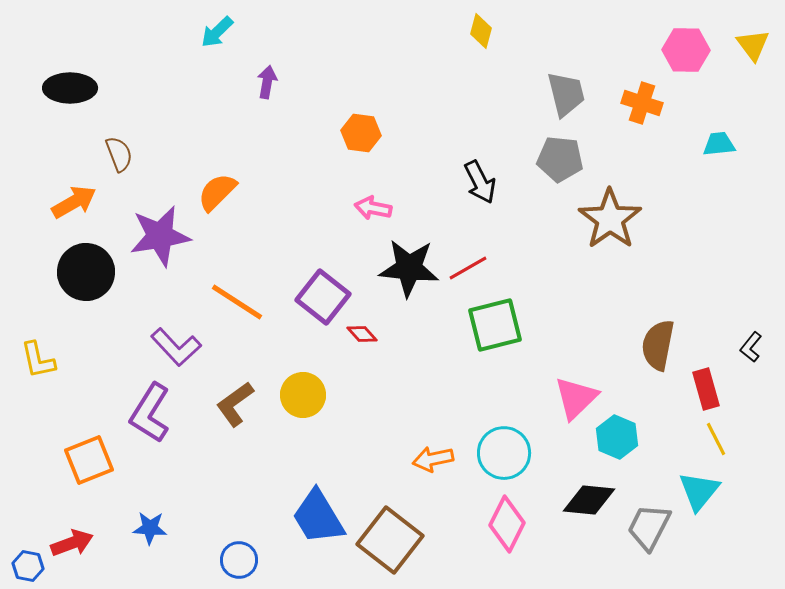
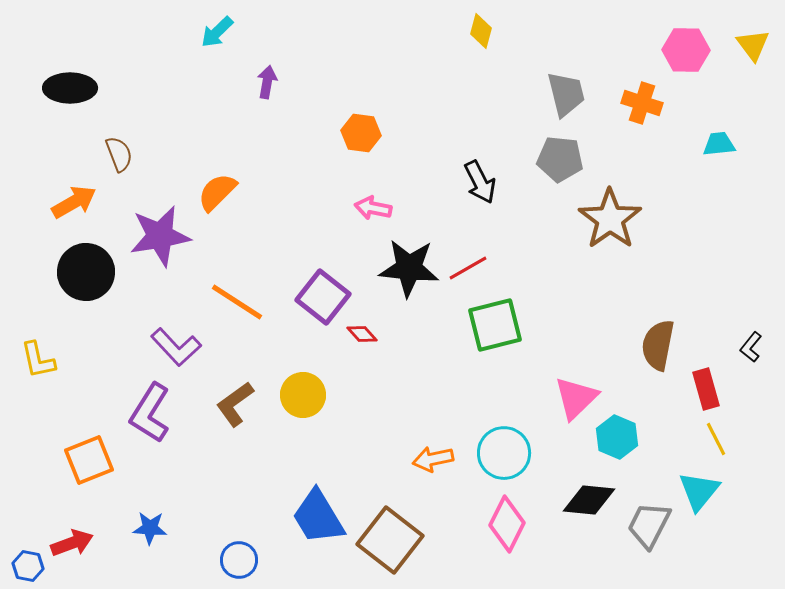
gray trapezoid at (649, 527): moved 2 px up
